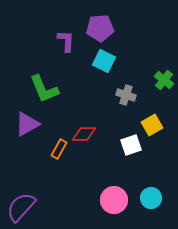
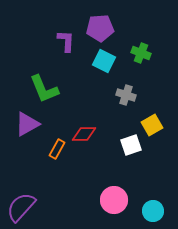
green cross: moved 23 px left, 27 px up; rotated 18 degrees counterclockwise
orange rectangle: moved 2 px left
cyan circle: moved 2 px right, 13 px down
